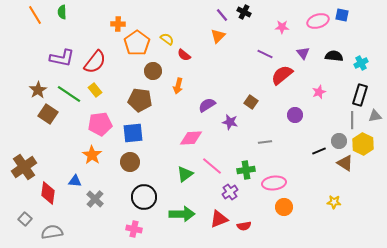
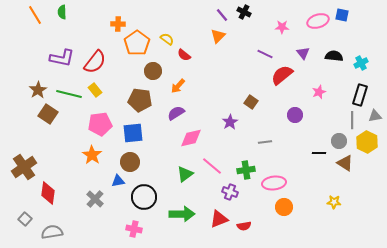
orange arrow at (178, 86): rotated 28 degrees clockwise
green line at (69, 94): rotated 20 degrees counterclockwise
purple semicircle at (207, 105): moved 31 px left, 8 px down
purple star at (230, 122): rotated 28 degrees clockwise
pink diamond at (191, 138): rotated 10 degrees counterclockwise
yellow hexagon at (363, 144): moved 4 px right, 2 px up
black line at (319, 151): moved 2 px down; rotated 24 degrees clockwise
blue triangle at (75, 181): moved 43 px right; rotated 16 degrees counterclockwise
purple cross at (230, 192): rotated 35 degrees counterclockwise
